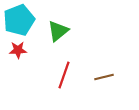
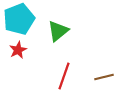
cyan pentagon: moved 1 px up
red star: rotated 24 degrees counterclockwise
red line: moved 1 px down
